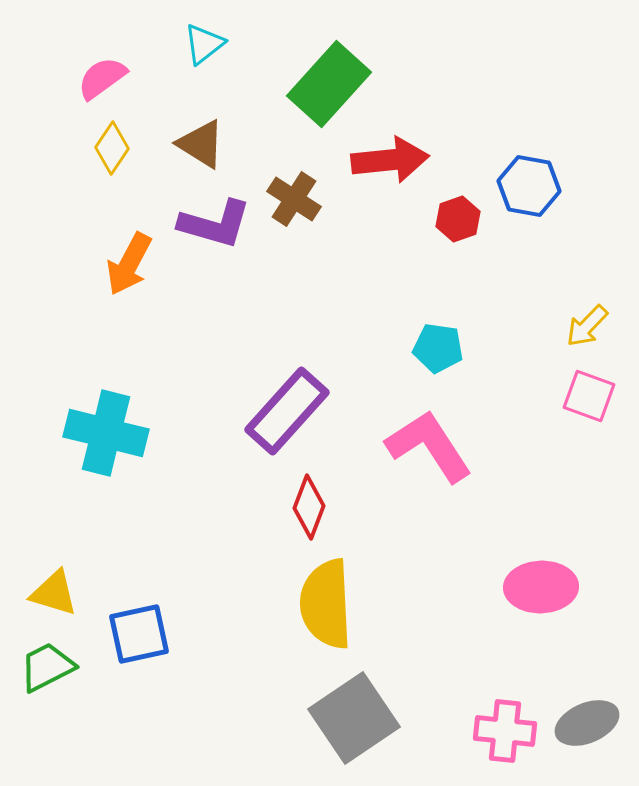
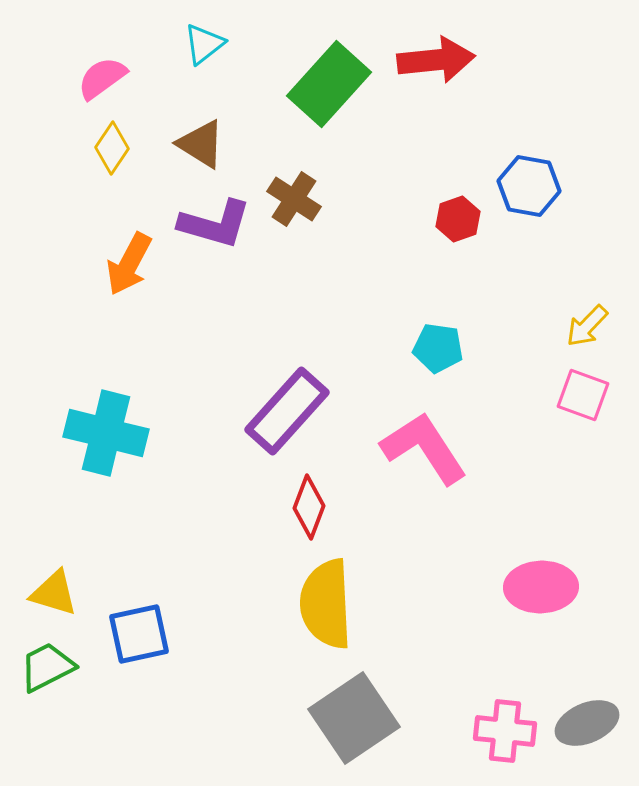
red arrow: moved 46 px right, 100 px up
pink square: moved 6 px left, 1 px up
pink L-shape: moved 5 px left, 2 px down
